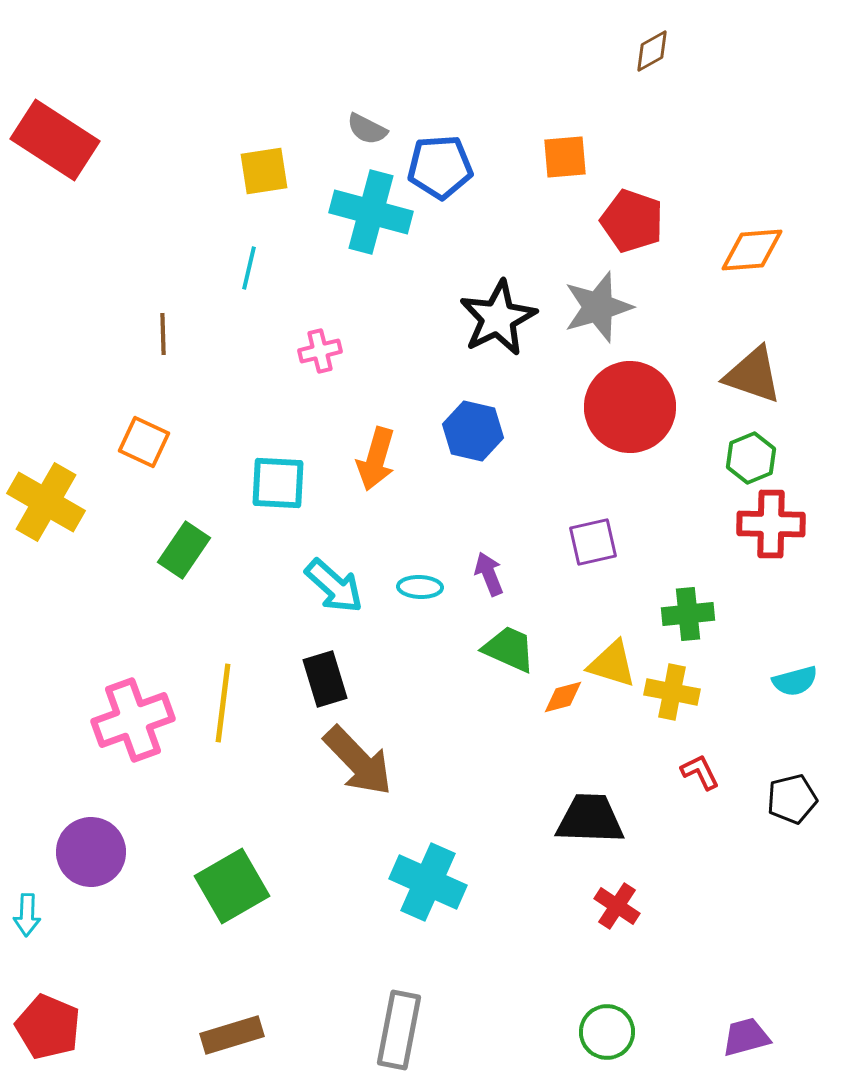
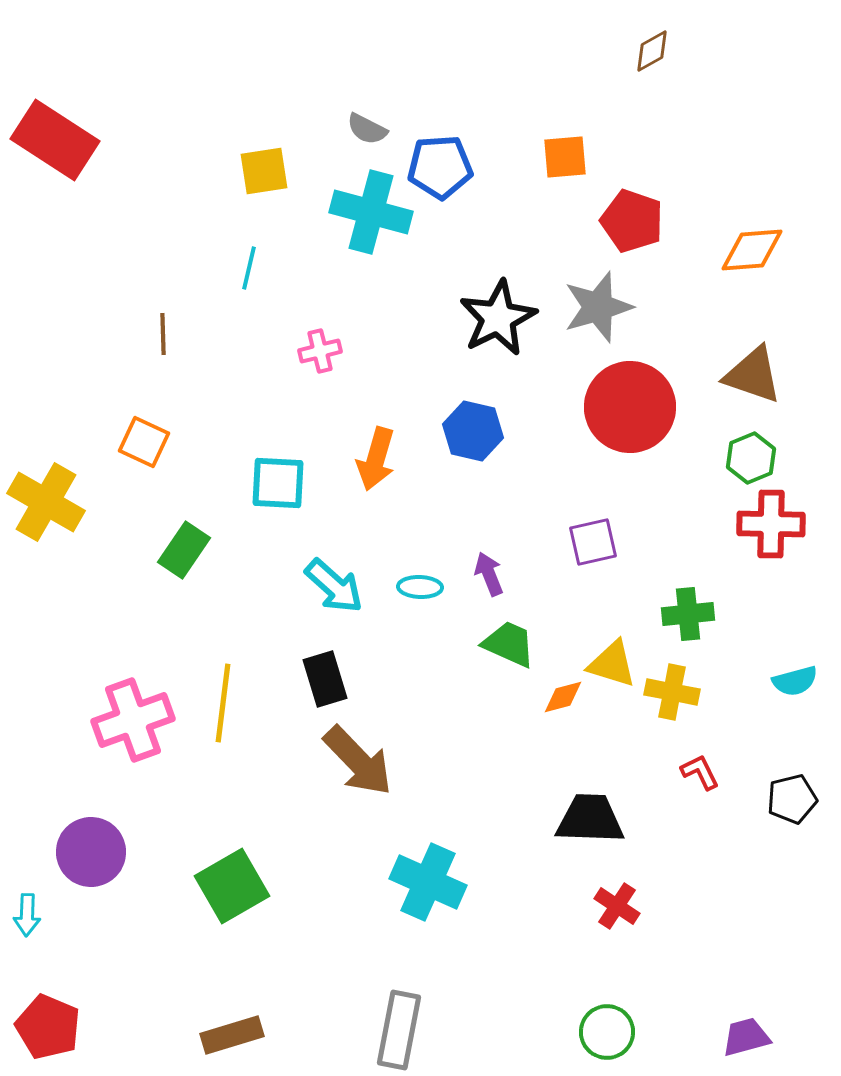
green trapezoid at (509, 649): moved 5 px up
